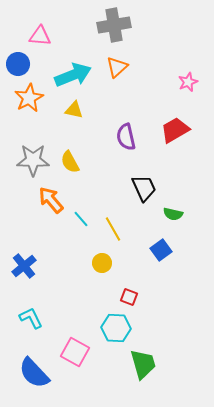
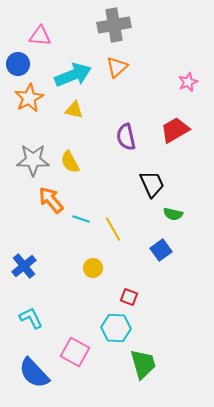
black trapezoid: moved 8 px right, 4 px up
cyan line: rotated 30 degrees counterclockwise
yellow circle: moved 9 px left, 5 px down
